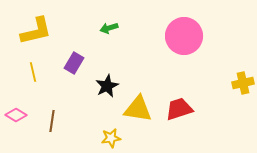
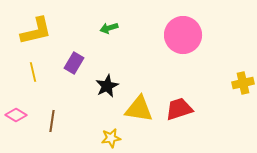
pink circle: moved 1 px left, 1 px up
yellow triangle: moved 1 px right
